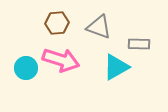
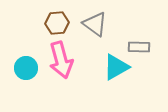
gray triangle: moved 4 px left, 3 px up; rotated 16 degrees clockwise
gray rectangle: moved 3 px down
pink arrow: rotated 57 degrees clockwise
